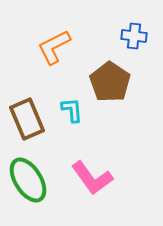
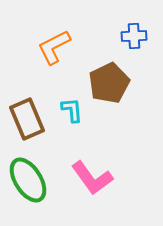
blue cross: rotated 10 degrees counterclockwise
brown pentagon: moved 1 px left, 1 px down; rotated 12 degrees clockwise
